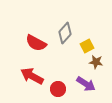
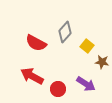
gray diamond: moved 1 px up
yellow square: rotated 24 degrees counterclockwise
brown star: moved 6 px right
